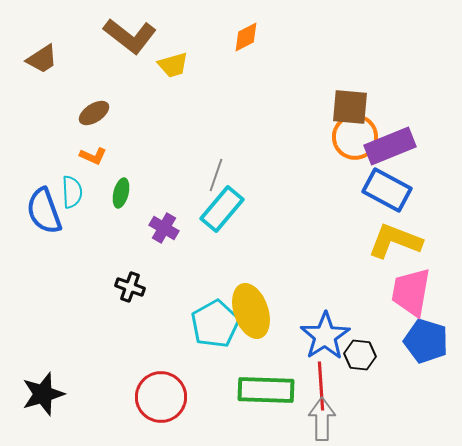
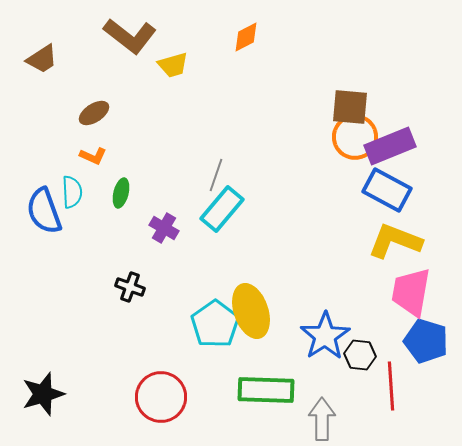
cyan pentagon: rotated 6 degrees counterclockwise
red line: moved 70 px right
